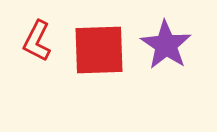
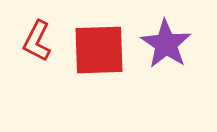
purple star: moved 1 px up
